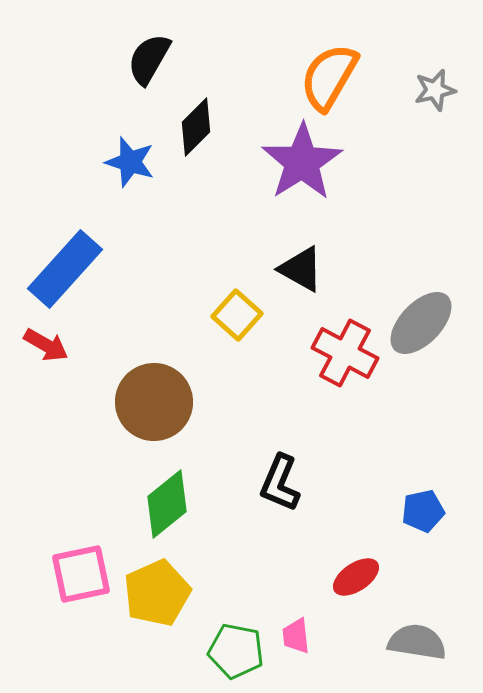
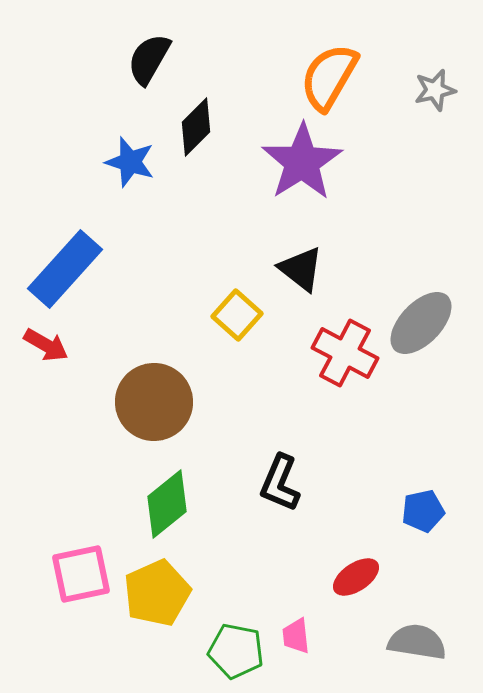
black triangle: rotated 9 degrees clockwise
